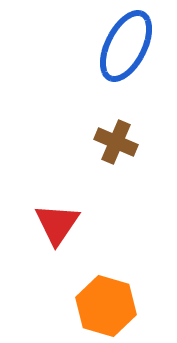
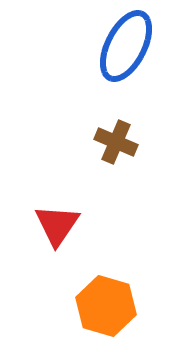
red triangle: moved 1 px down
